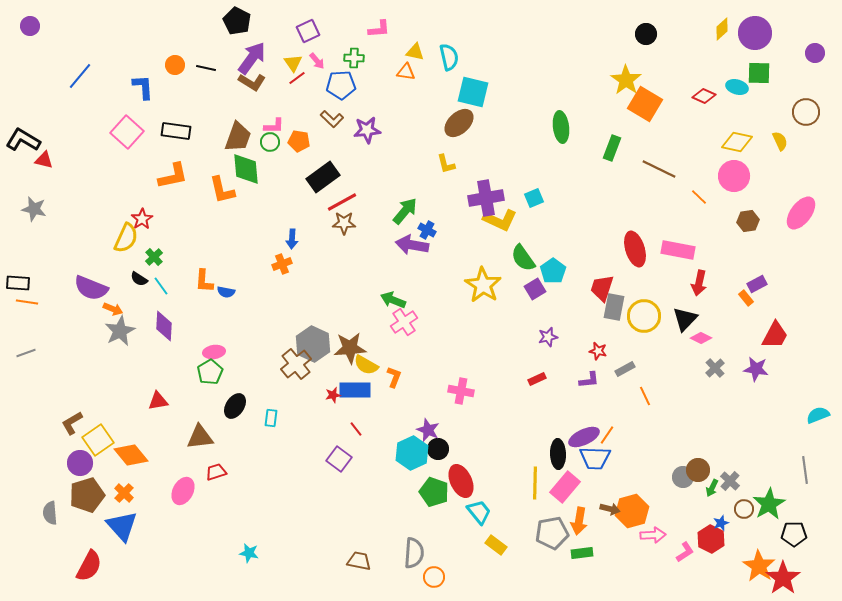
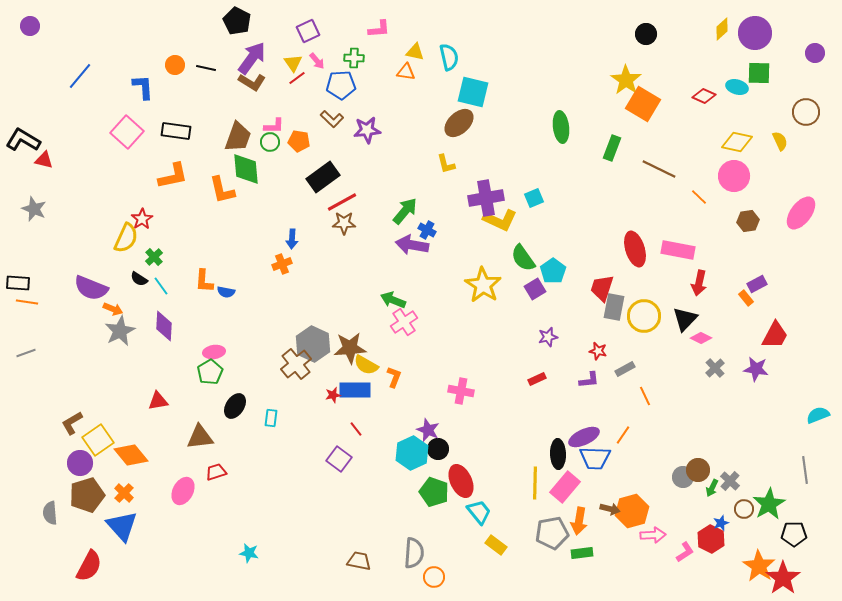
orange square at (645, 104): moved 2 px left
gray star at (34, 209): rotated 10 degrees clockwise
orange line at (607, 435): moved 16 px right
